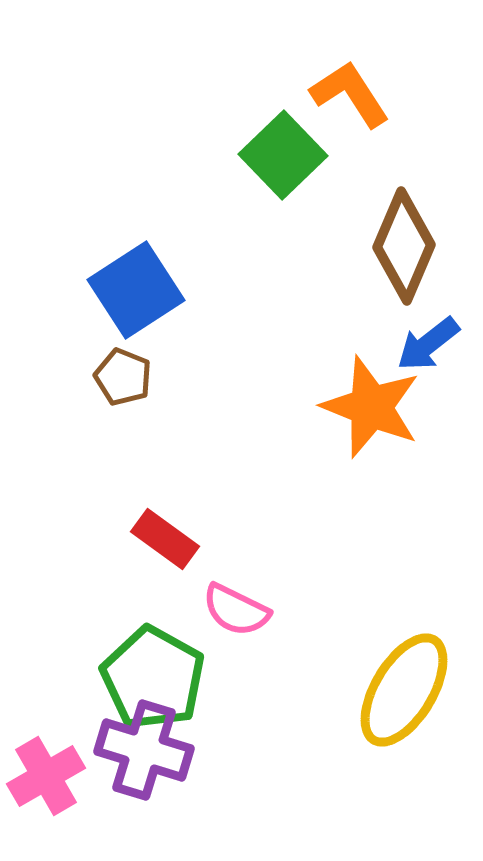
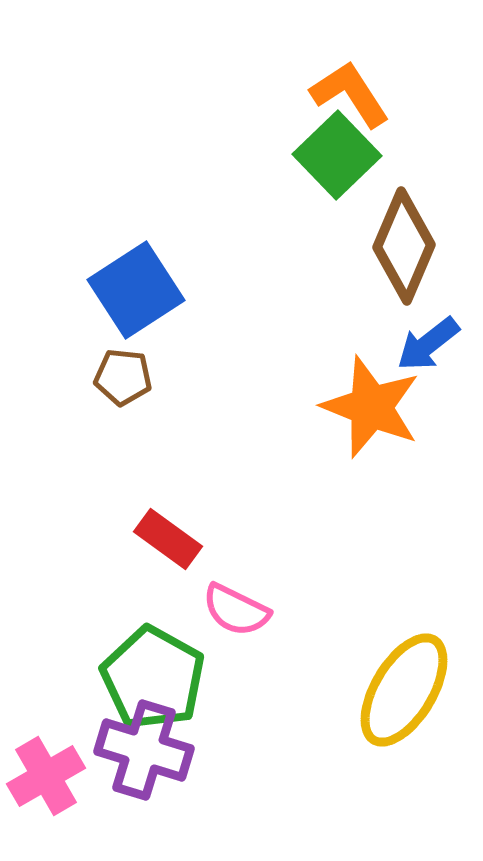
green square: moved 54 px right
brown pentagon: rotated 16 degrees counterclockwise
red rectangle: moved 3 px right
